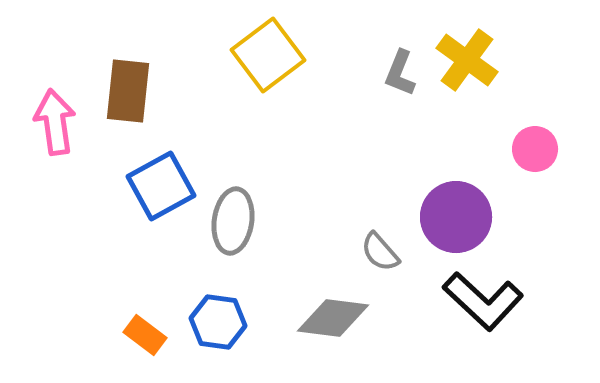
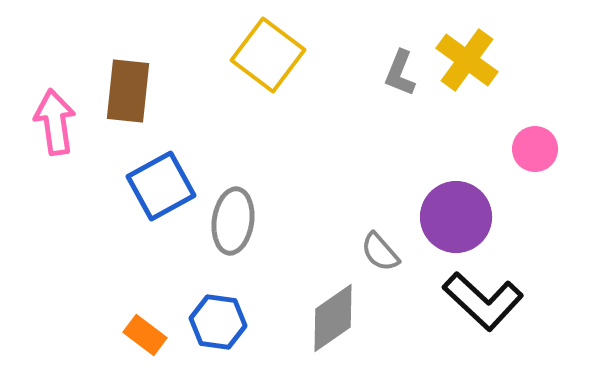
yellow square: rotated 16 degrees counterclockwise
gray diamond: rotated 42 degrees counterclockwise
